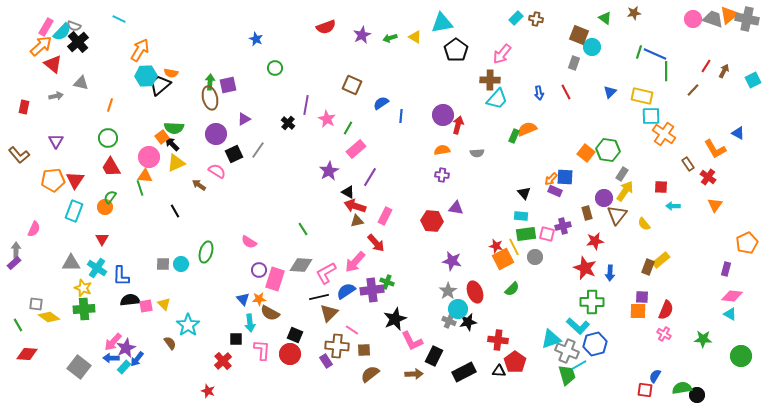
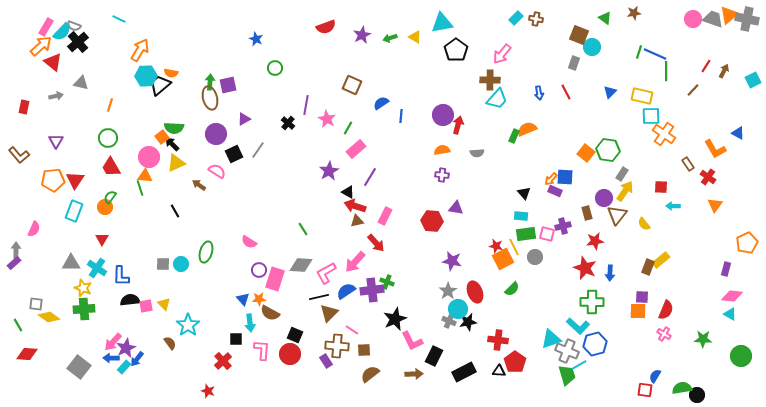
red triangle at (53, 64): moved 2 px up
